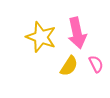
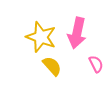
pink arrow: rotated 24 degrees clockwise
yellow semicircle: moved 17 px left; rotated 75 degrees counterclockwise
